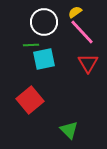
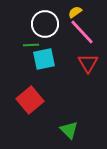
white circle: moved 1 px right, 2 px down
